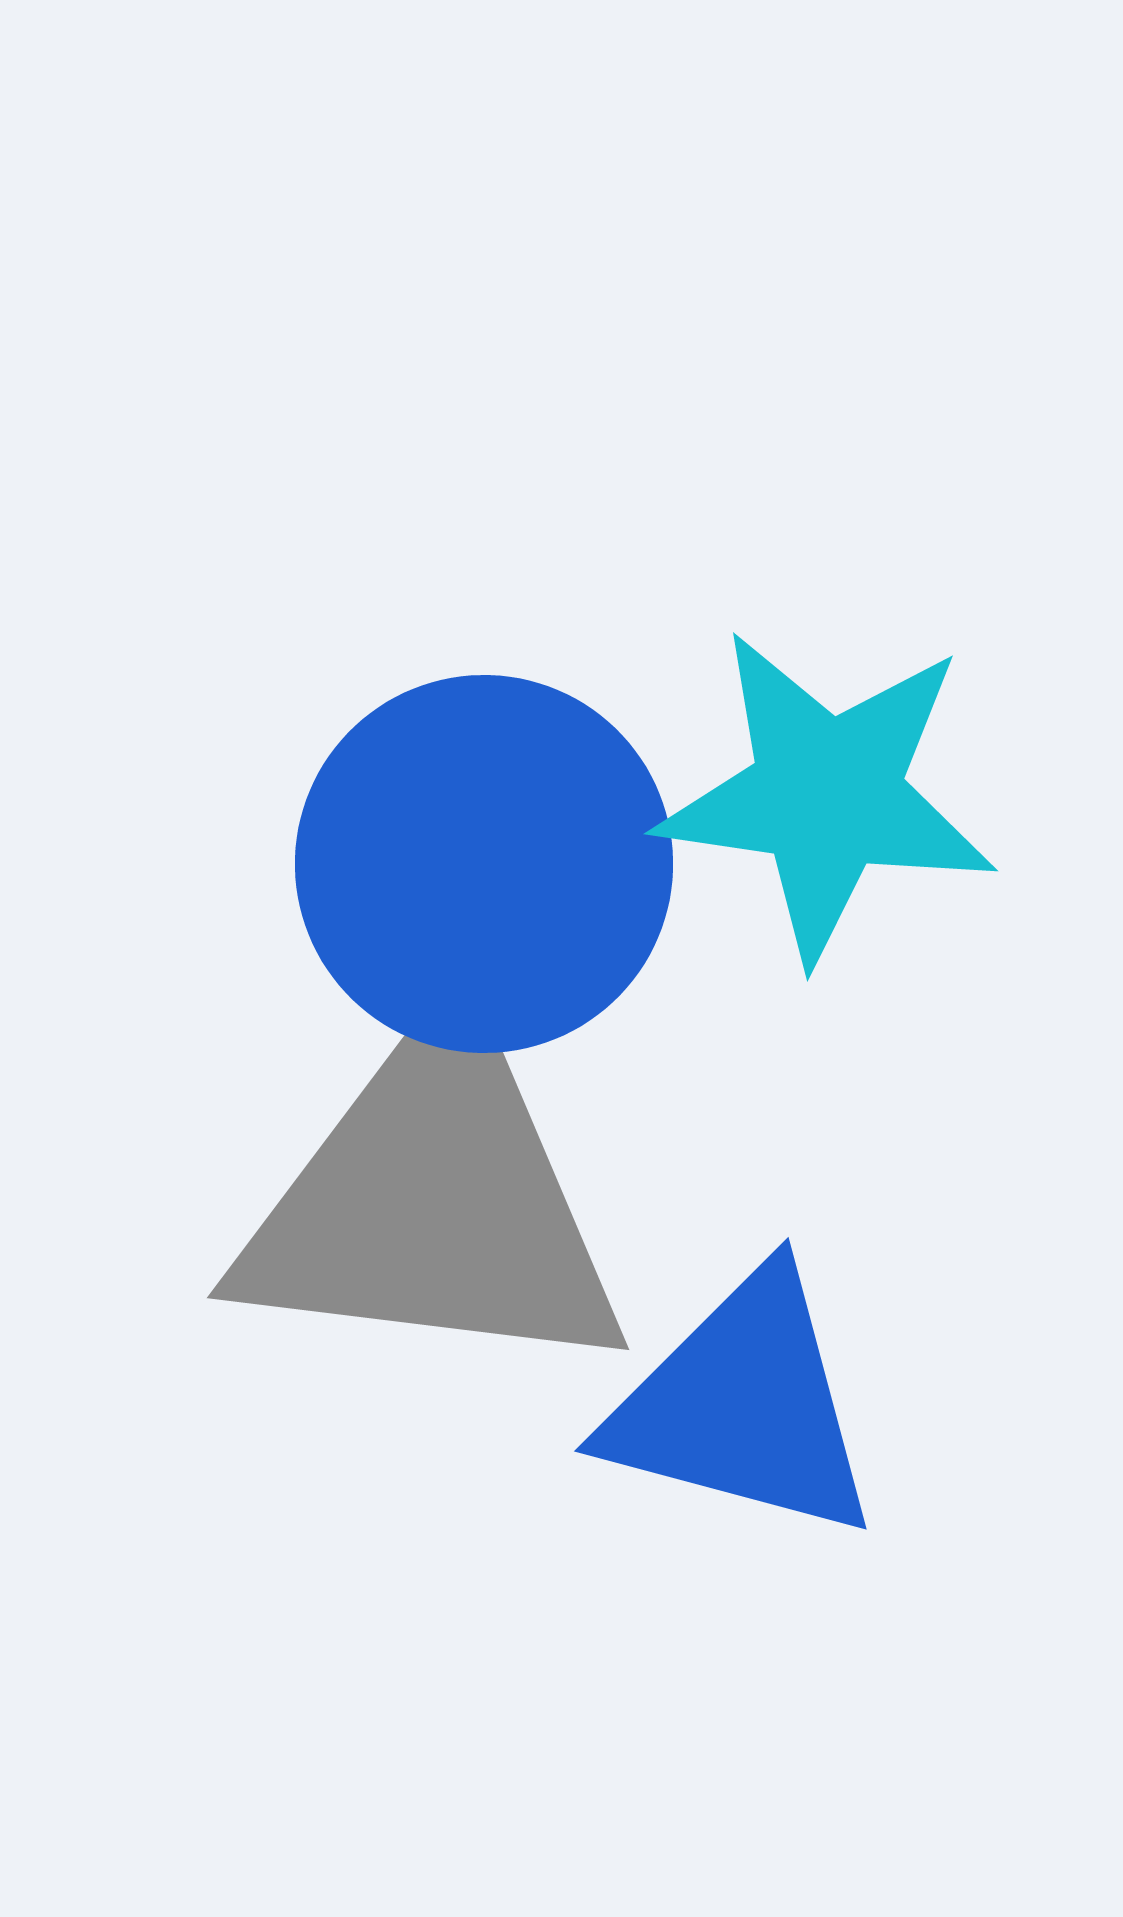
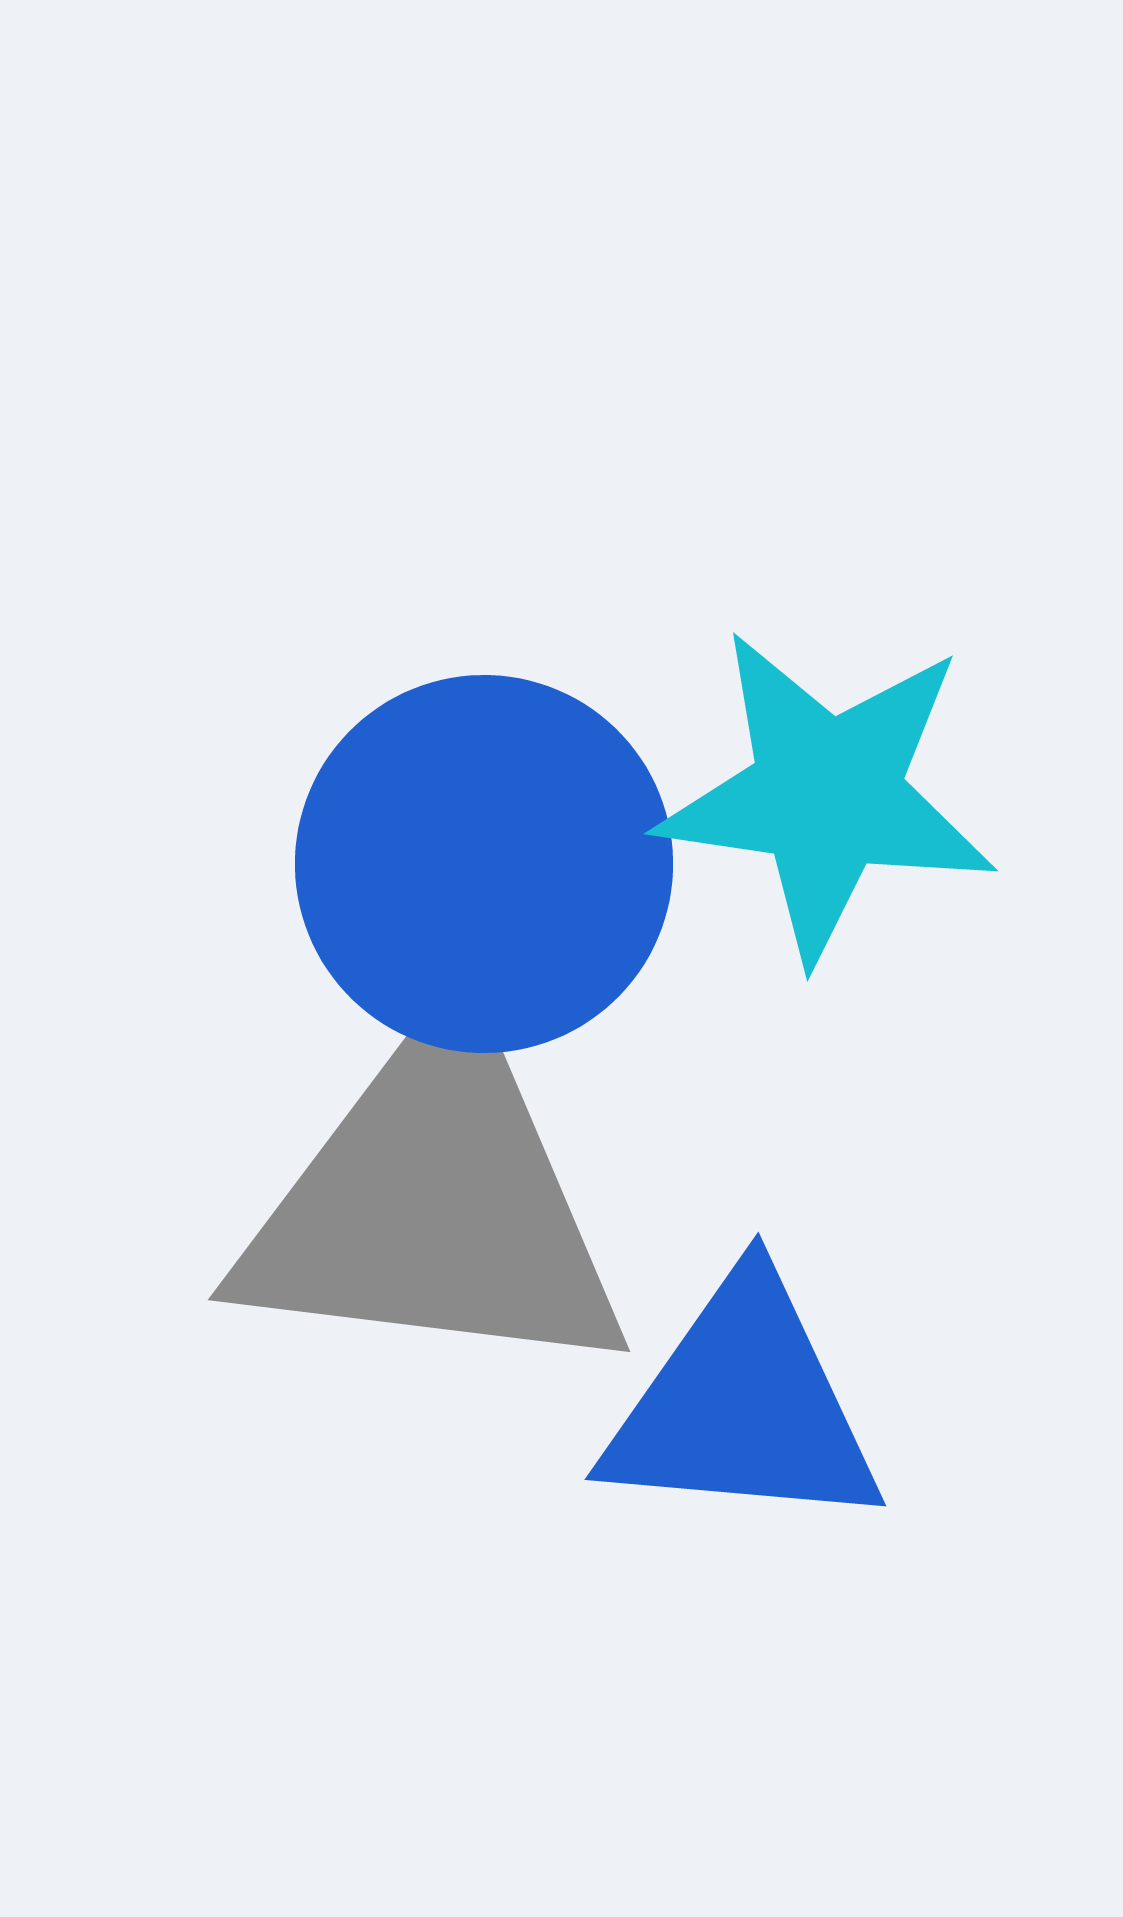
gray triangle: moved 1 px right, 2 px down
blue triangle: rotated 10 degrees counterclockwise
